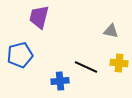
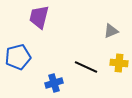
gray triangle: rotated 35 degrees counterclockwise
blue pentagon: moved 2 px left, 2 px down
blue cross: moved 6 px left, 2 px down; rotated 12 degrees counterclockwise
